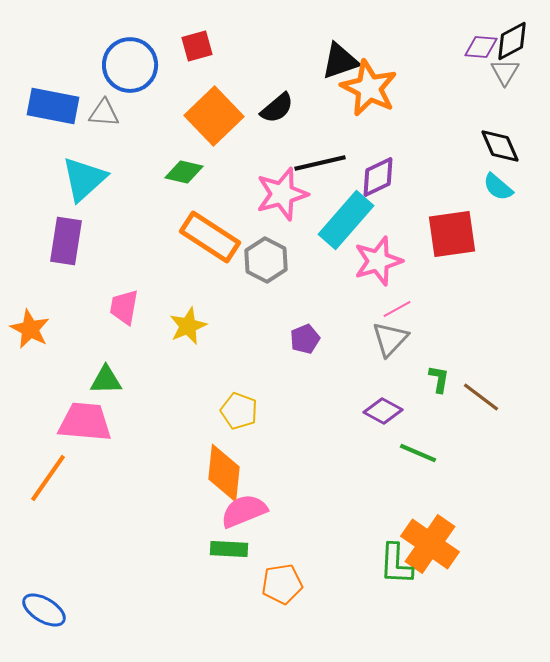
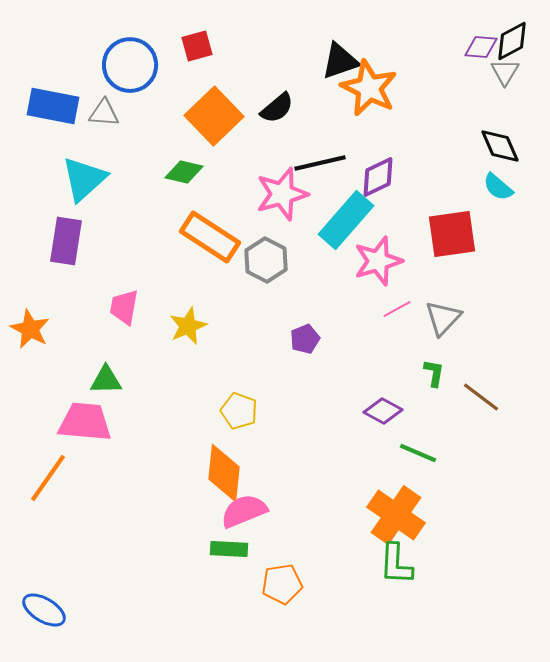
gray triangle at (390, 339): moved 53 px right, 21 px up
green L-shape at (439, 379): moved 5 px left, 6 px up
orange cross at (430, 544): moved 34 px left, 29 px up
